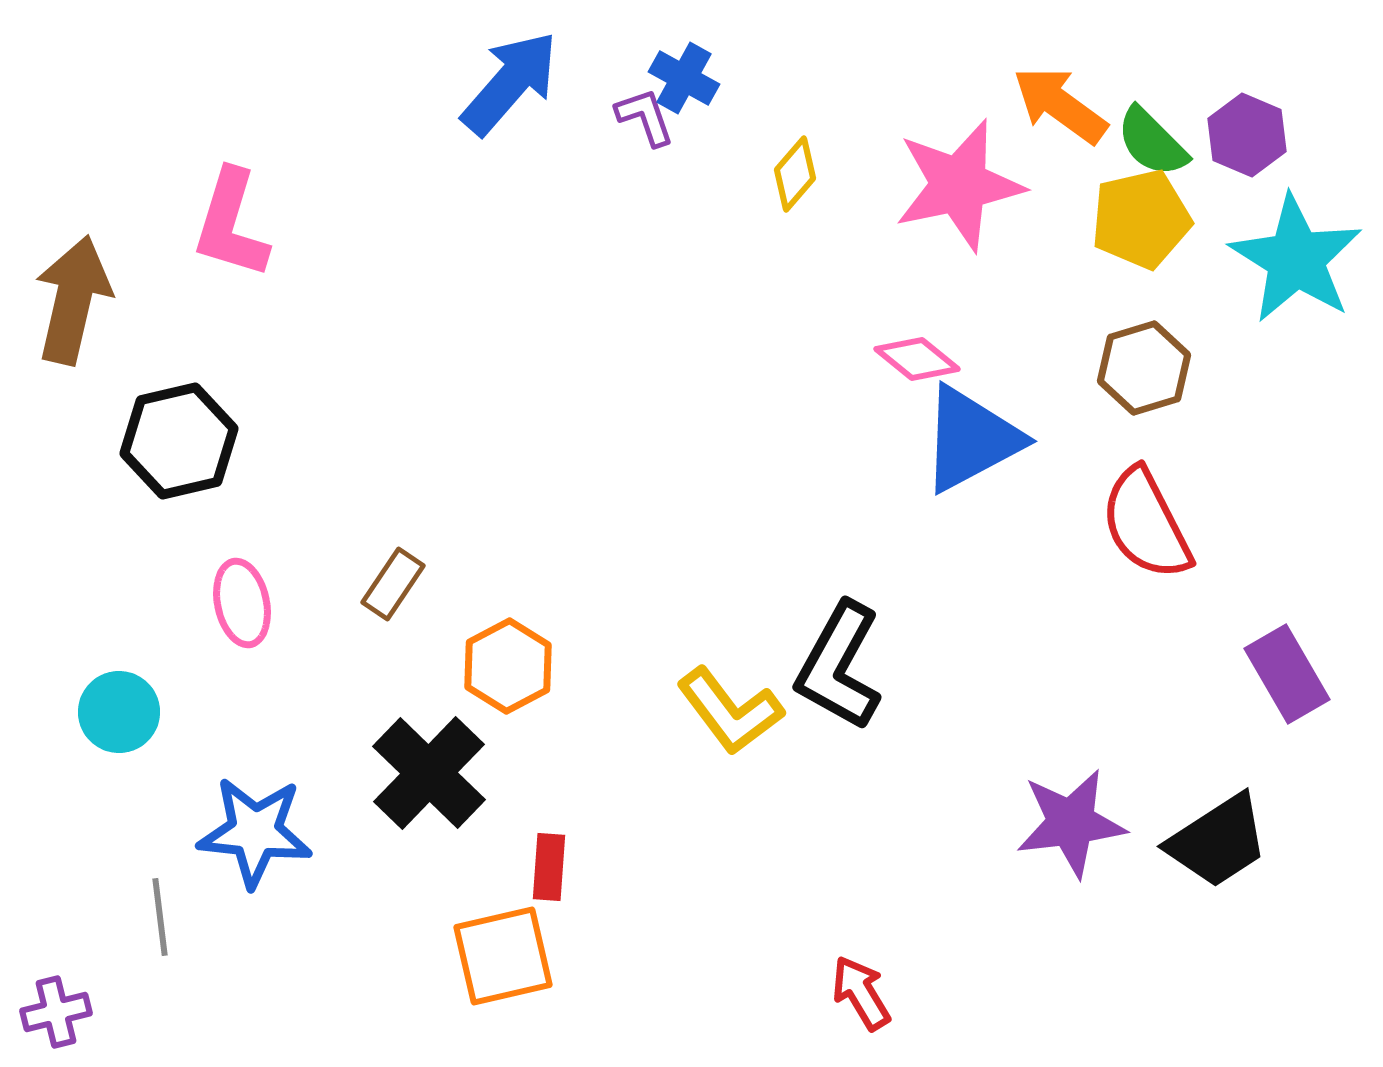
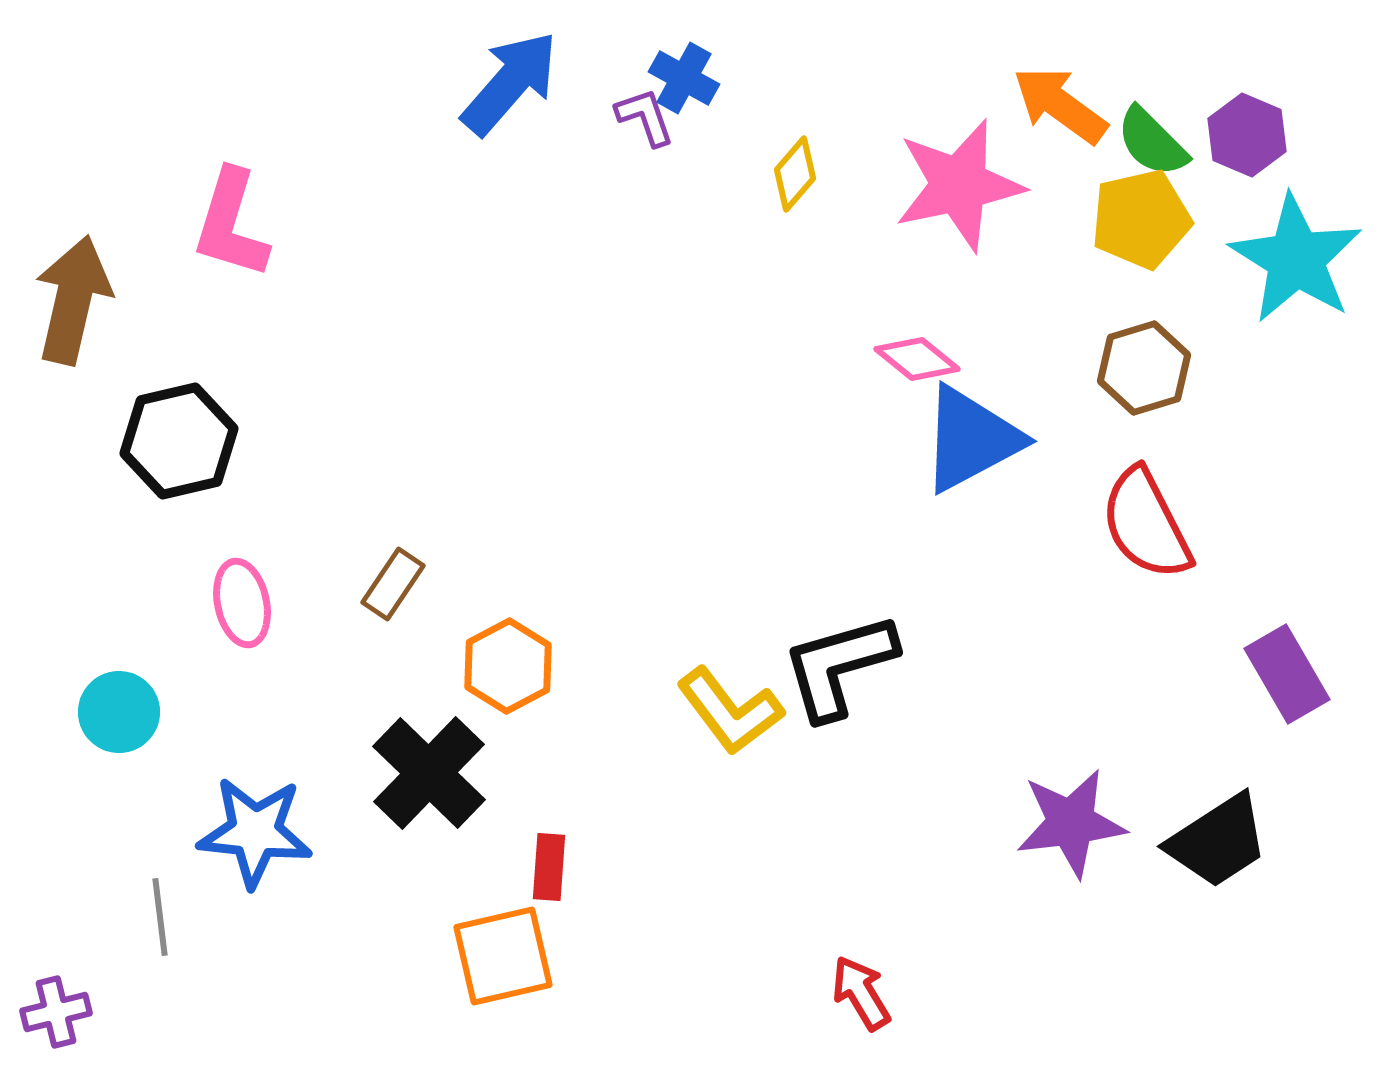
black L-shape: rotated 45 degrees clockwise
